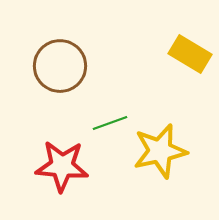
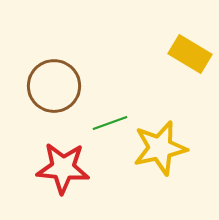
brown circle: moved 6 px left, 20 px down
yellow star: moved 3 px up
red star: moved 1 px right, 2 px down
